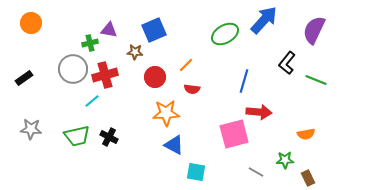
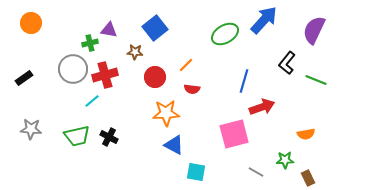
blue square: moved 1 px right, 2 px up; rotated 15 degrees counterclockwise
red arrow: moved 3 px right, 5 px up; rotated 25 degrees counterclockwise
